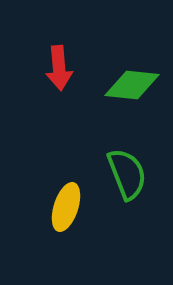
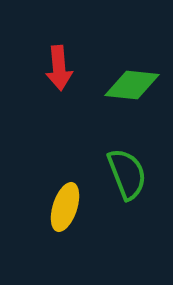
yellow ellipse: moved 1 px left
